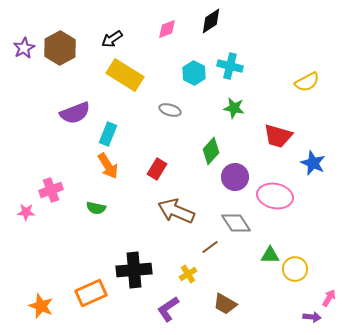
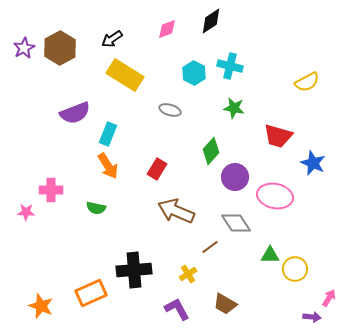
pink cross: rotated 20 degrees clockwise
purple L-shape: moved 9 px right; rotated 96 degrees clockwise
